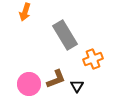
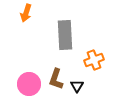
orange arrow: moved 1 px right, 1 px down
gray rectangle: rotated 28 degrees clockwise
orange cross: moved 1 px right, 1 px down
brown L-shape: rotated 130 degrees clockwise
